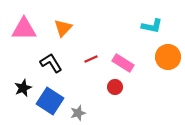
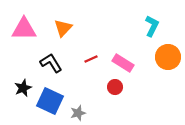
cyan L-shape: rotated 75 degrees counterclockwise
blue square: rotated 8 degrees counterclockwise
